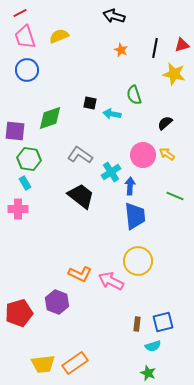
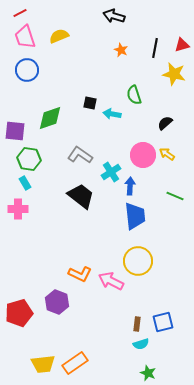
cyan semicircle: moved 12 px left, 2 px up
